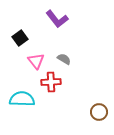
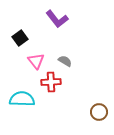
gray semicircle: moved 1 px right, 2 px down
